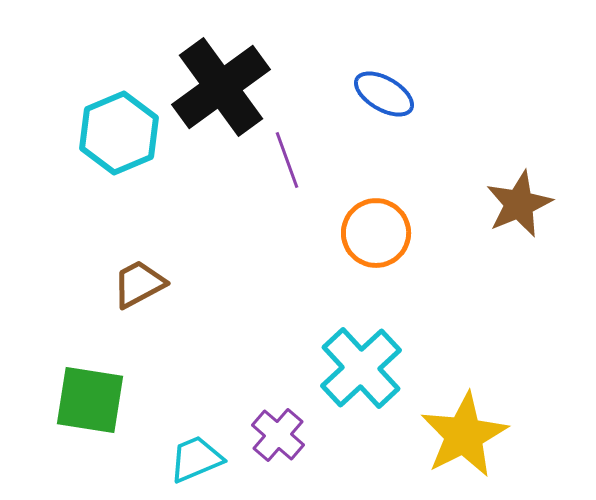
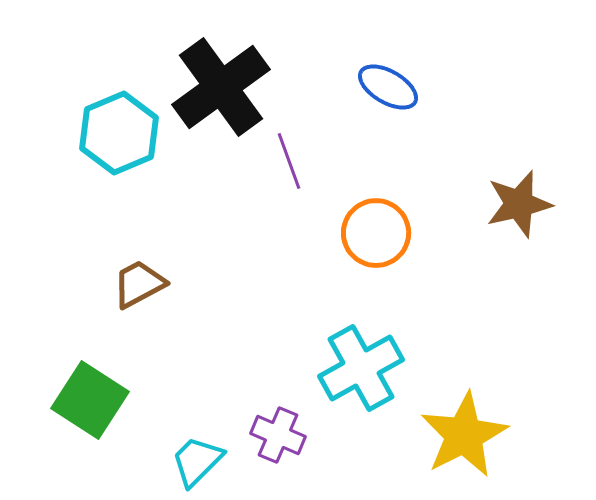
blue ellipse: moved 4 px right, 7 px up
purple line: moved 2 px right, 1 px down
brown star: rotated 10 degrees clockwise
cyan cross: rotated 14 degrees clockwise
green square: rotated 24 degrees clockwise
purple cross: rotated 18 degrees counterclockwise
cyan trapezoid: moved 1 px right, 2 px down; rotated 22 degrees counterclockwise
